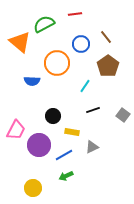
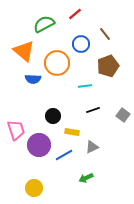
red line: rotated 32 degrees counterclockwise
brown line: moved 1 px left, 3 px up
orange triangle: moved 4 px right, 9 px down
brown pentagon: rotated 15 degrees clockwise
blue semicircle: moved 1 px right, 2 px up
cyan line: rotated 48 degrees clockwise
pink trapezoid: rotated 45 degrees counterclockwise
green arrow: moved 20 px right, 2 px down
yellow circle: moved 1 px right
